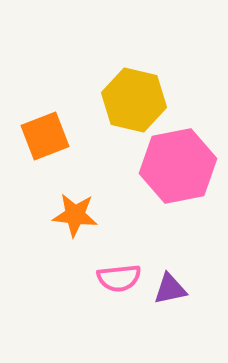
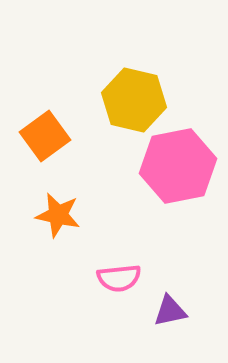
orange square: rotated 15 degrees counterclockwise
orange star: moved 17 px left; rotated 6 degrees clockwise
purple triangle: moved 22 px down
